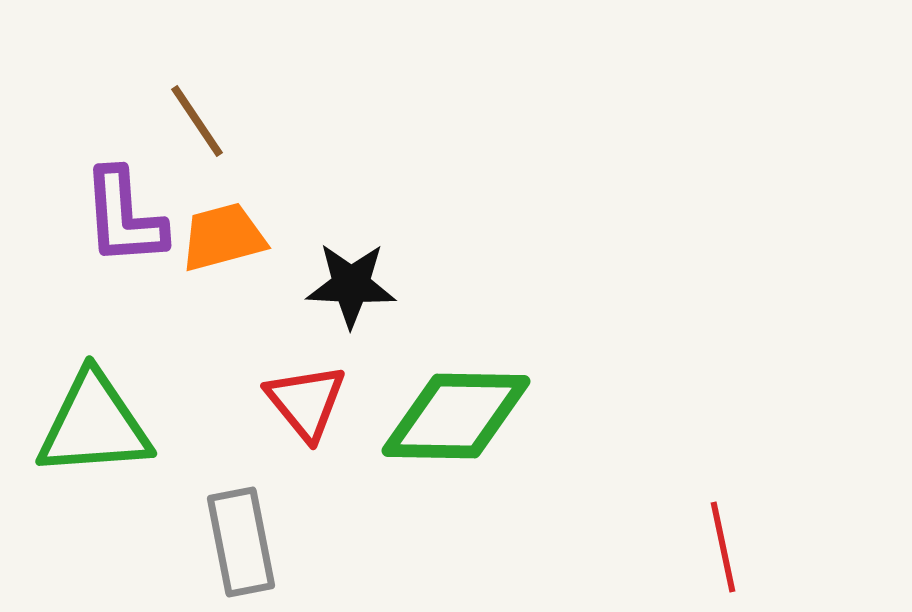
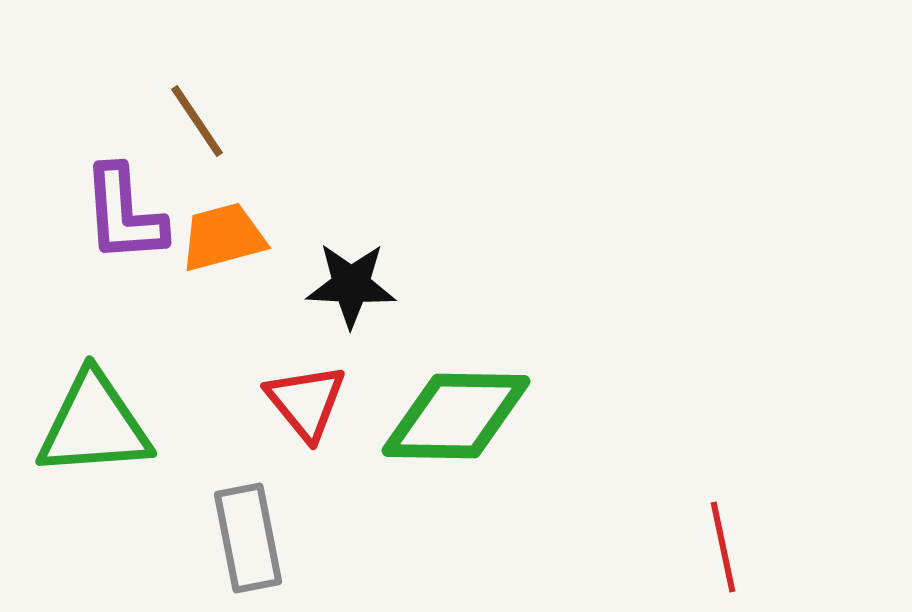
purple L-shape: moved 3 px up
gray rectangle: moved 7 px right, 4 px up
